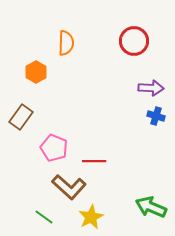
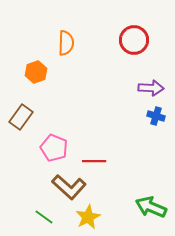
red circle: moved 1 px up
orange hexagon: rotated 10 degrees clockwise
yellow star: moved 3 px left
